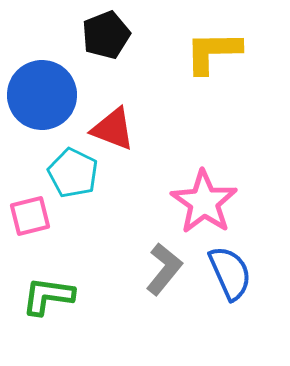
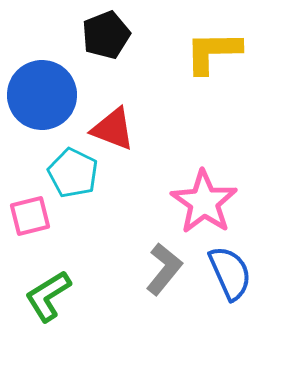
green L-shape: rotated 40 degrees counterclockwise
